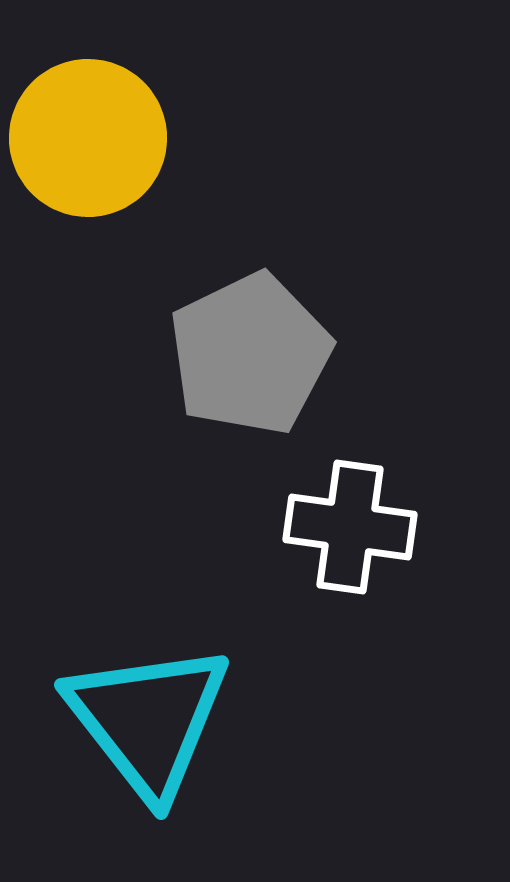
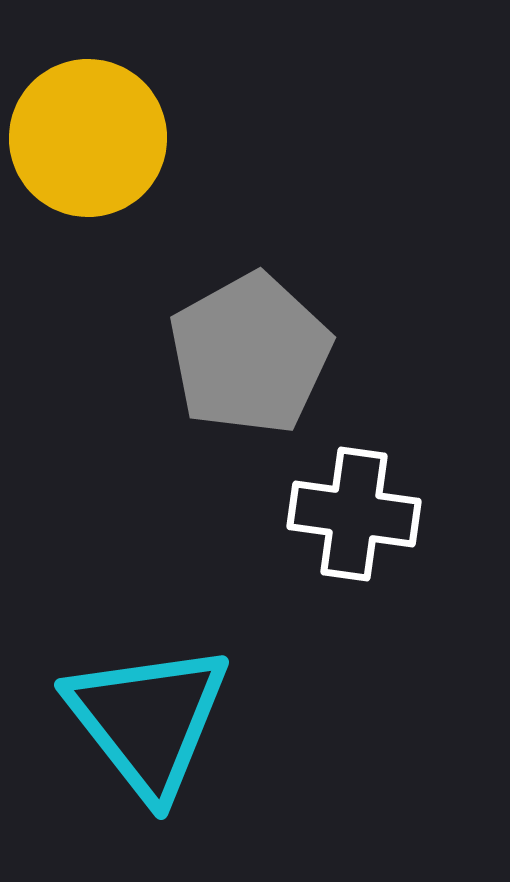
gray pentagon: rotated 3 degrees counterclockwise
white cross: moved 4 px right, 13 px up
